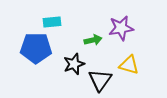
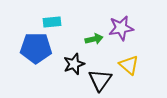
green arrow: moved 1 px right, 1 px up
yellow triangle: rotated 25 degrees clockwise
